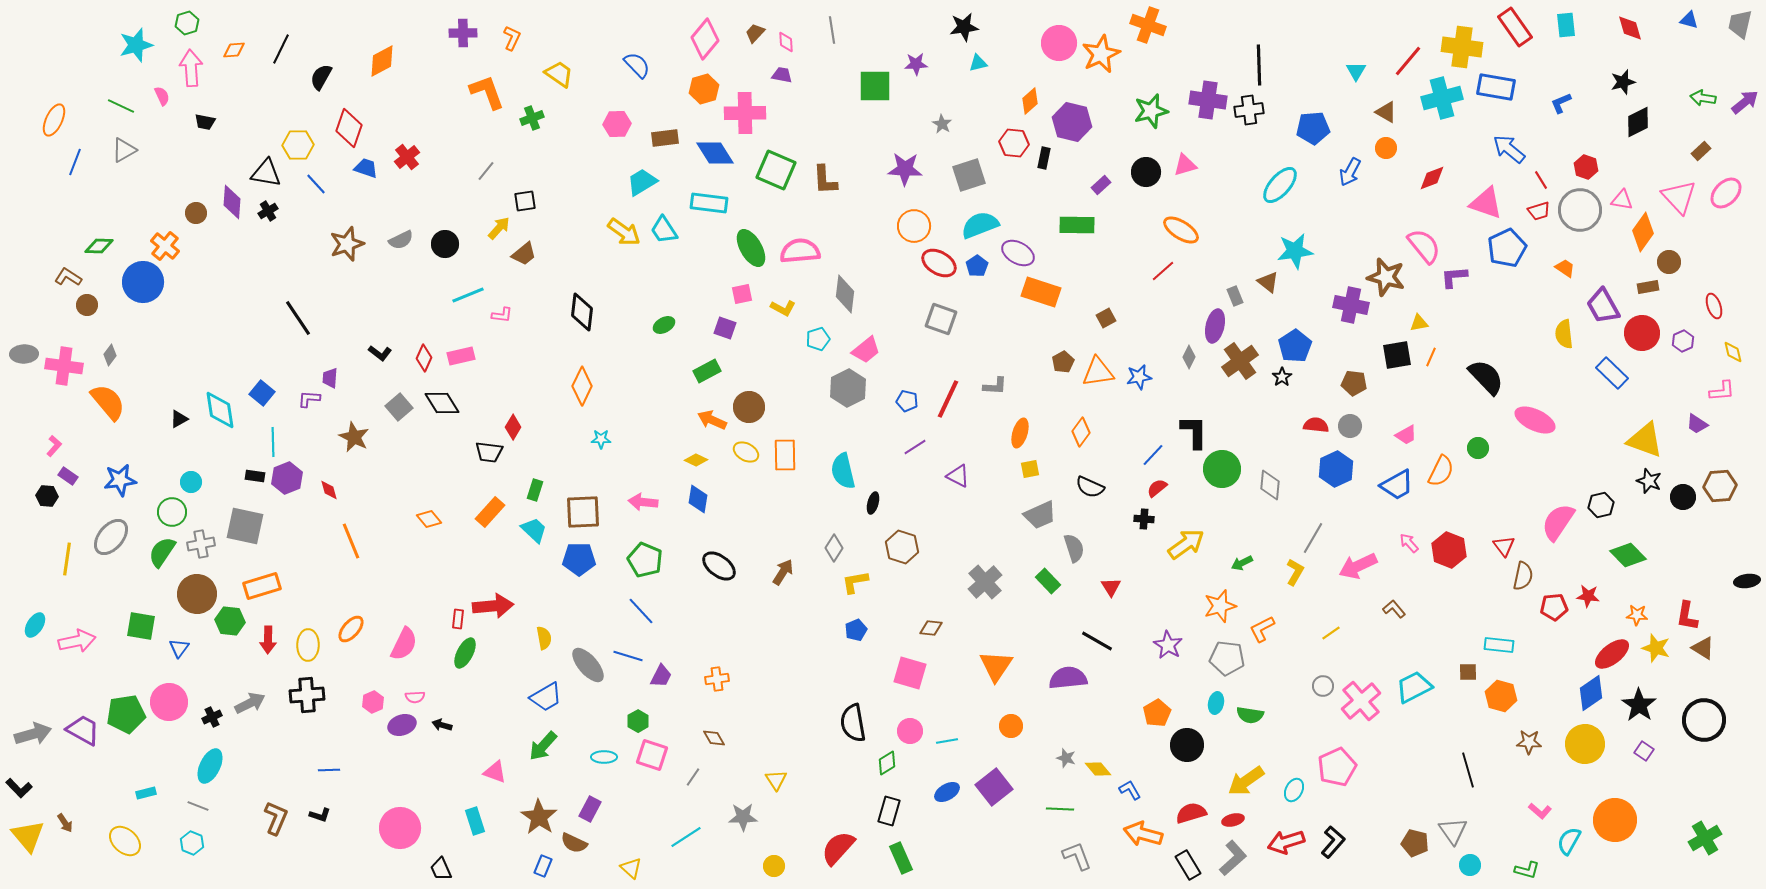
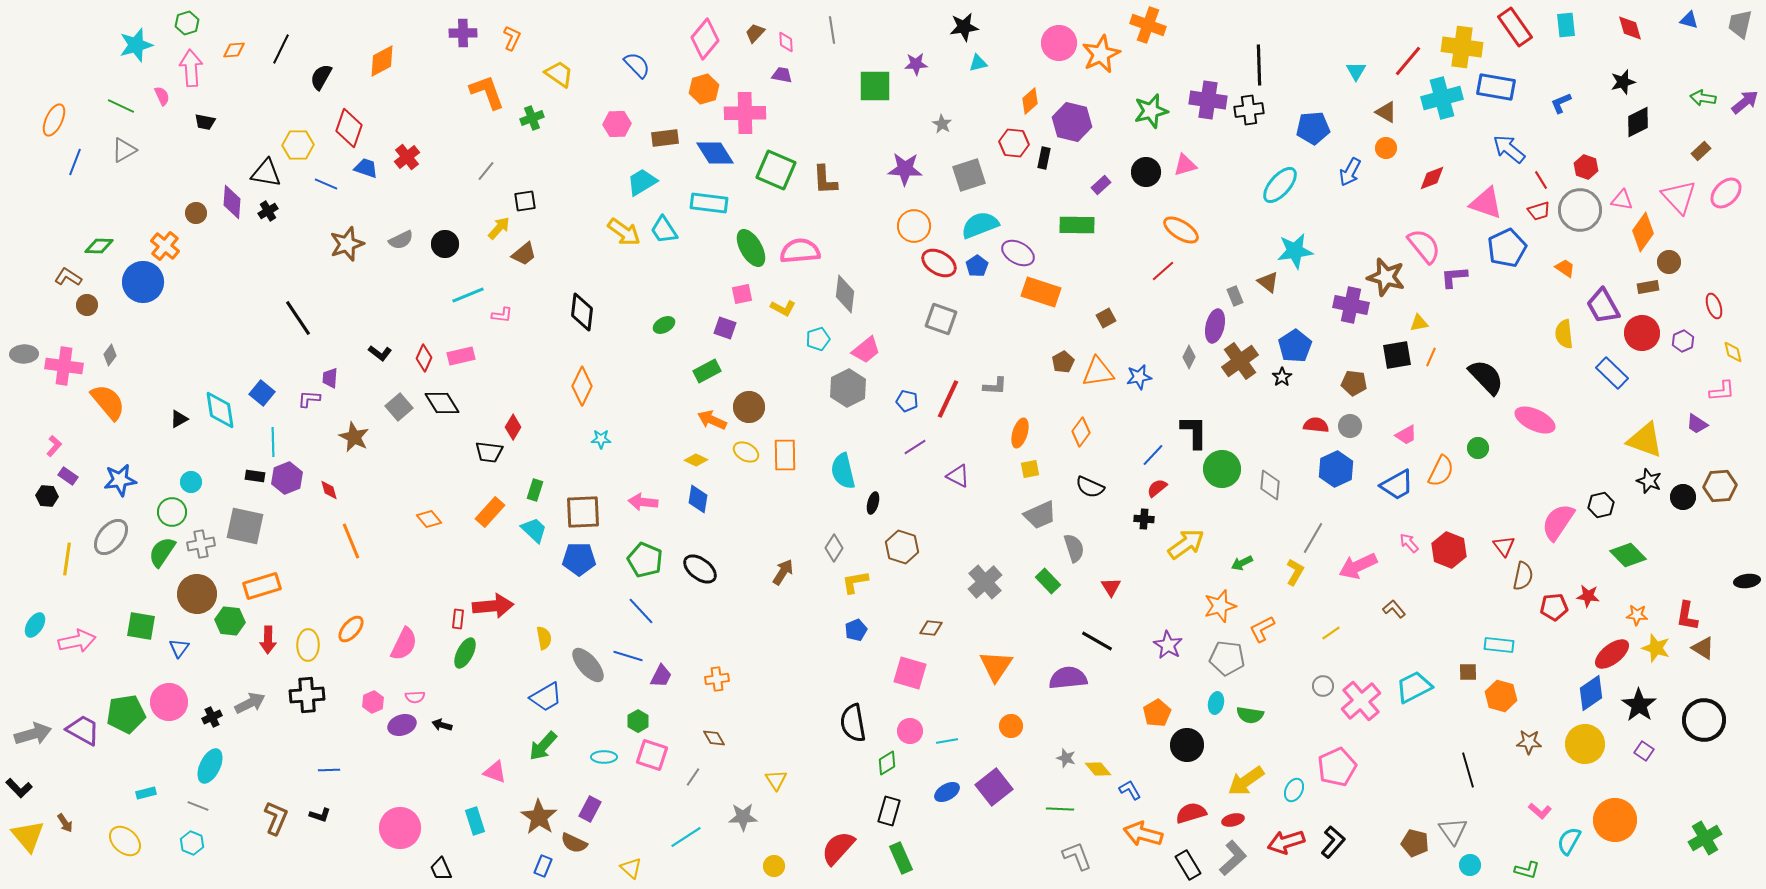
blue line at (316, 184): moved 10 px right; rotated 25 degrees counterclockwise
black ellipse at (719, 566): moved 19 px left, 3 px down
